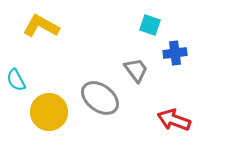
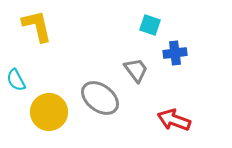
yellow L-shape: moved 4 px left; rotated 48 degrees clockwise
